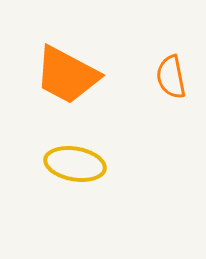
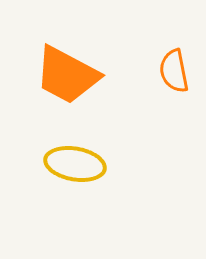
orange semicircle: moved 3 px right, 6 px up
